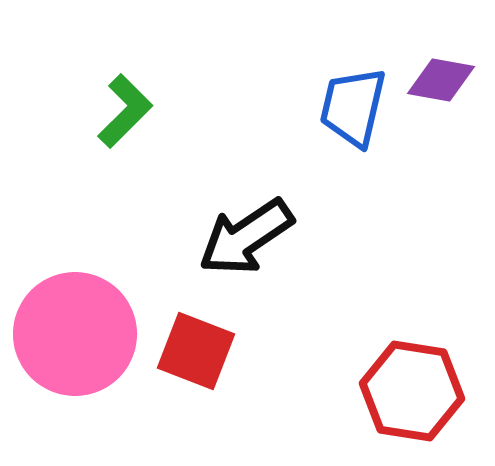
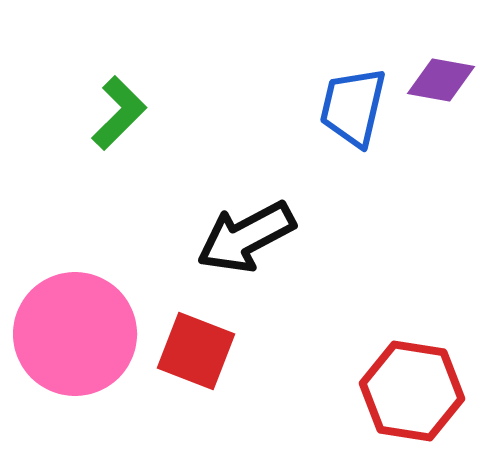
green L-shape: moved 6 px left, 2 px down
black arrow: rotated 6 degrees clockwise
